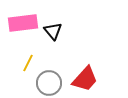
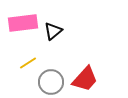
black triangle: rotated 30 degrees clockwise
yellow line: rotated 30 degrees clockwise
gray circle: moved 2 px right, 1 px up
